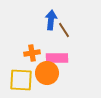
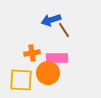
blue arrow: rotated 114 degrees counterclockwise
orange circle: moved 1 px right
